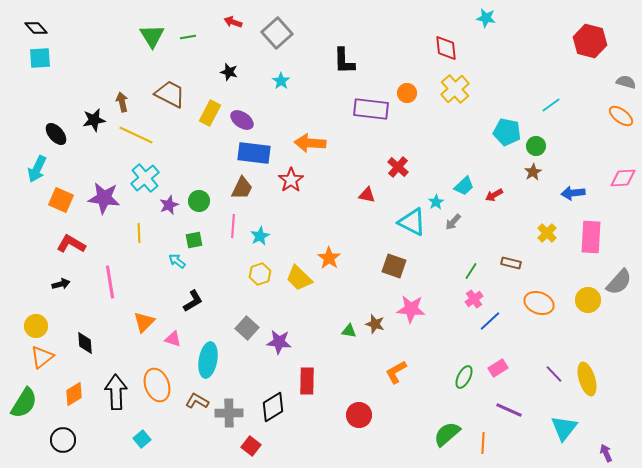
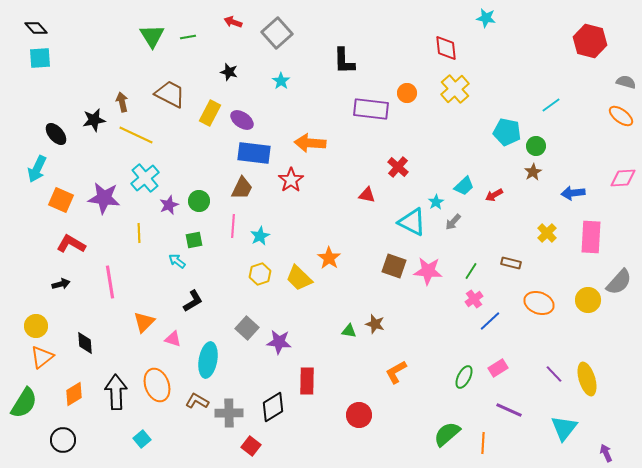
pink star at (411, 309): moved 17 px right, 38 px up
